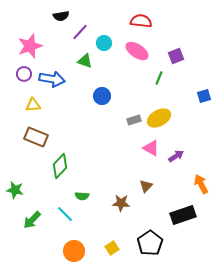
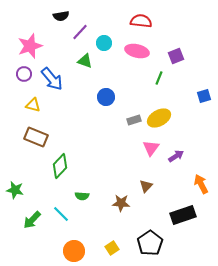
pink ellipse: rotated 20 degrees counterclockwise
blue arrow: rotated 40 degrees clockwise
blue circle: moved 4 px right, 1 px down
yellow triangle: rotated 21 degrees clockwise
pink triangle: rotated 36 degrees clockwise
cyan line: moved 4 px left
